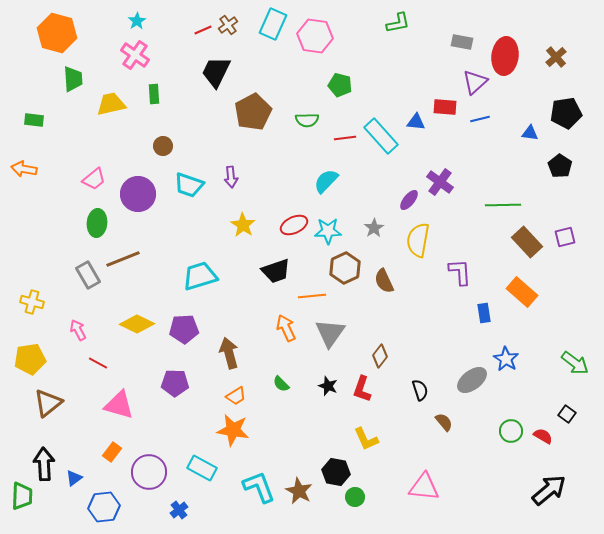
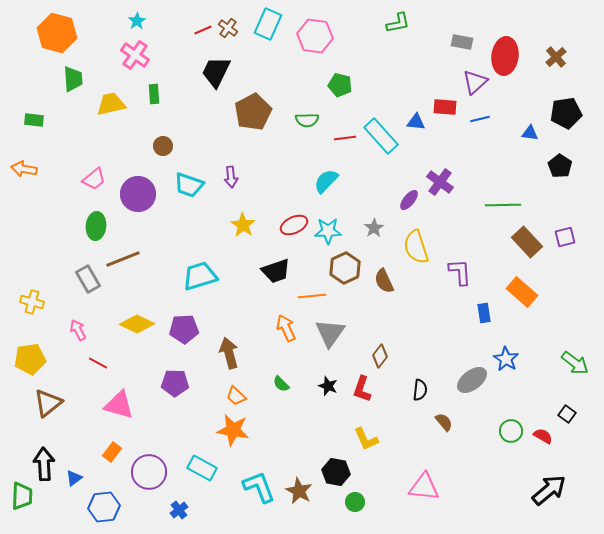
cyan rectangle at (273, 24): moved 5 px left
brown cross at (228, 25): moved 3 px down; rotated 18 degrees counterclockwise
green ellipse at (97, 223): moved 1 px left, 3 px down
yellow semicircle at (418, 240): moved 2 px left, 7 px down; rotated 28 degrees counterclockwise
gray rectangle at (88, 275): moved 4 px down
black semicircle at (420, 390): rotated 25 degrees clockwise
orange trapezoid at (236, 396): rotated 75 degrees clockwise
green circle at (355, 497): moved 5 px down
